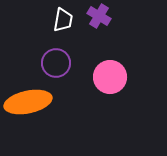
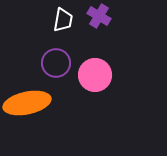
pink circle: moved 15 px left, 2 px up
orange ellipse: moved 1 px left, 1 px down
